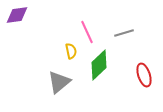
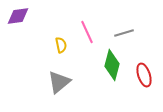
purple diamond: moved 1 px right, 1 px down
yellow semicircle: moved 10 px left, 6 px up
green diamond: moved 13 px right; rotated 32 degrees counterclockwise
